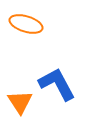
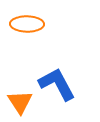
orange ellipse: moved 1 px right; rotated 16 degrees counterclockwise
